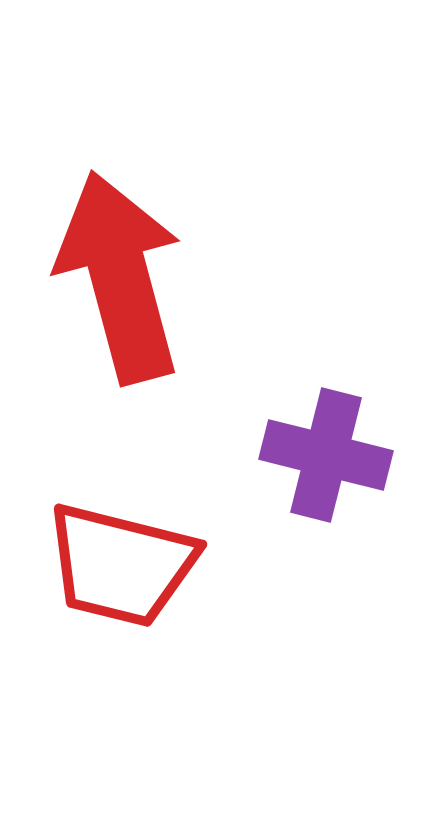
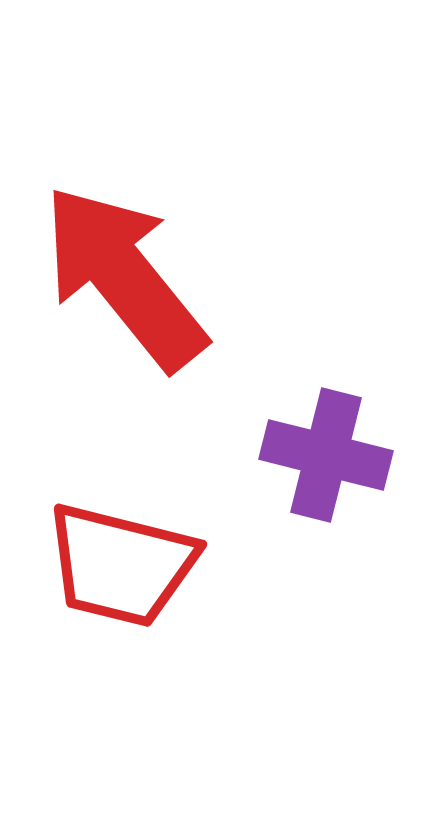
red arrow: moved 4 px right; rotated 24 degrees counterclockwise
